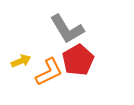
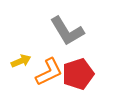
gray L-shape: moved 2 px down
red pentagon: moved 14 px down; rotated 12 degrees clockwise
